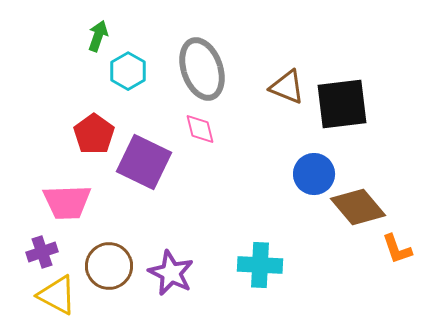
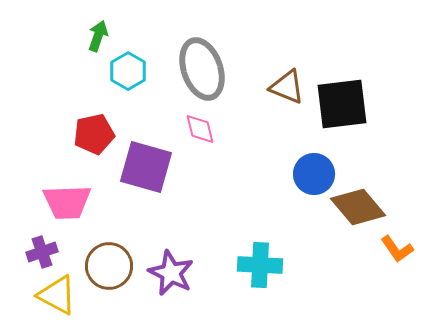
red pentagon: rotated 24 degrees clockwise
purple square: moved 2 px right, 5 px down; rotated 10 degrees counterclockwise
orange L-shape: rotated 16 degrees counterclockwise
